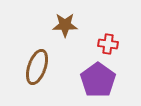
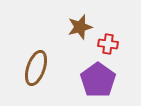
brown star: moved 15 px right, 2 px down; rotated 15 degrees counterclockwise
brown ellipse: moved 1 px left, 1 px down
